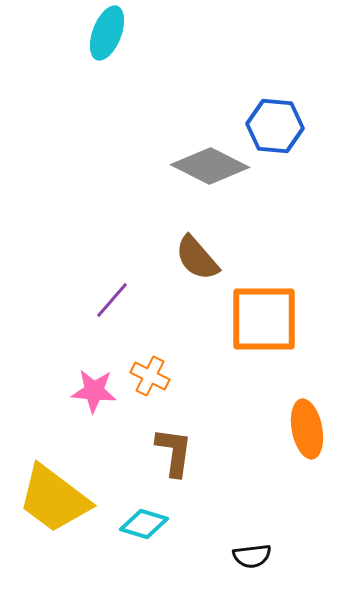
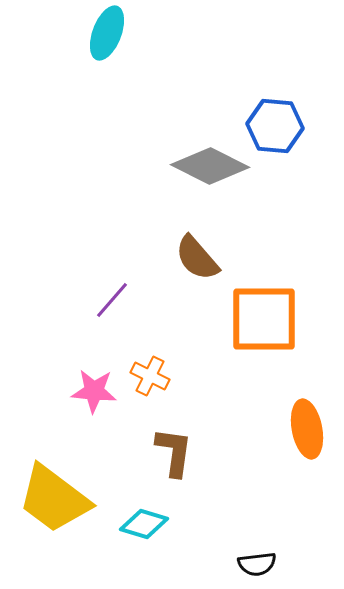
black semicircle: moved 5 px right, 8 px down
